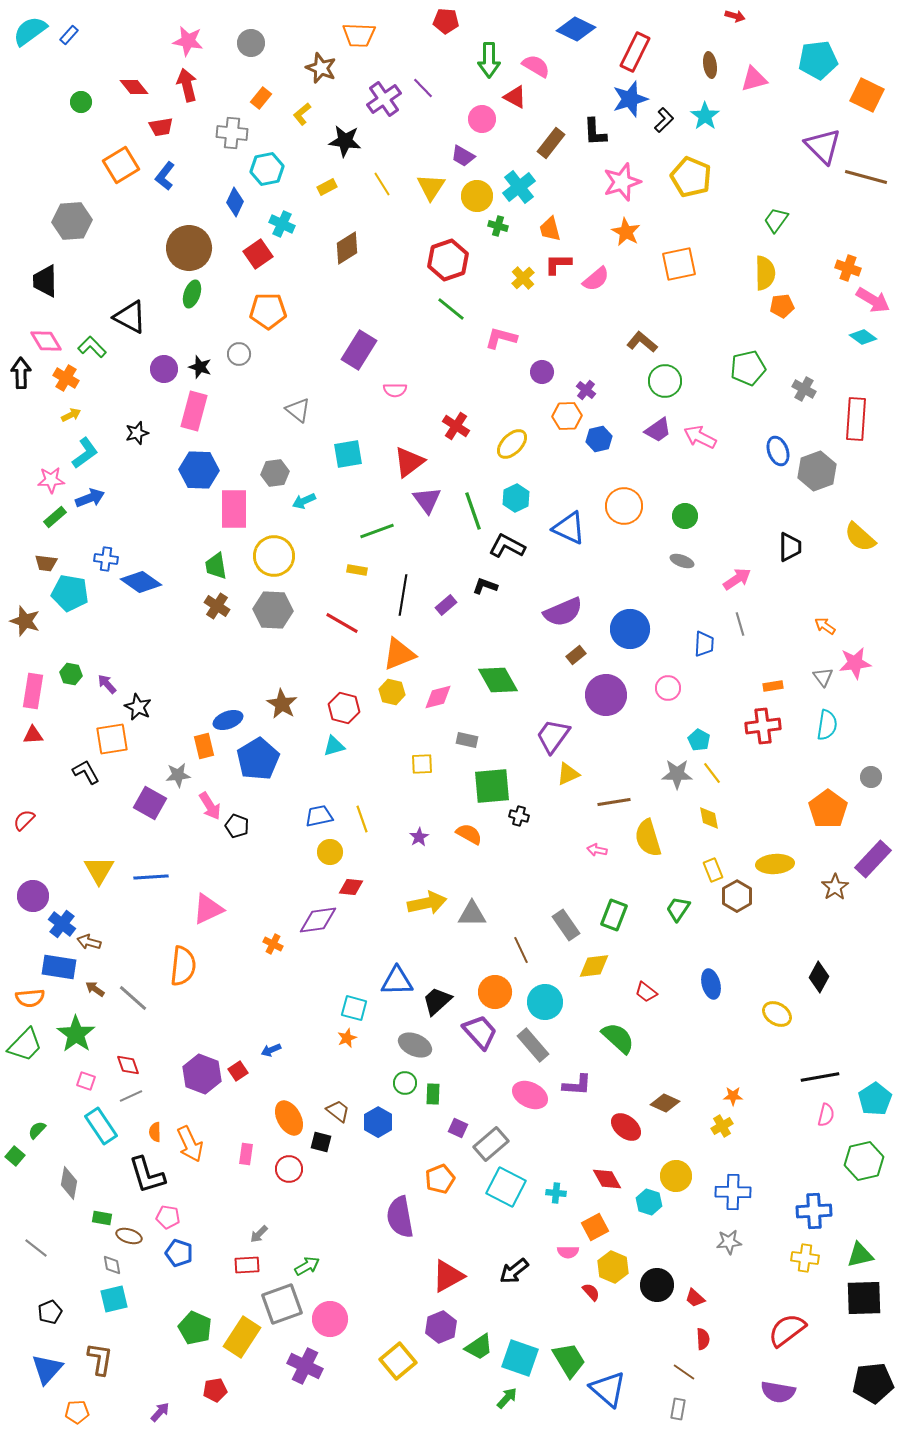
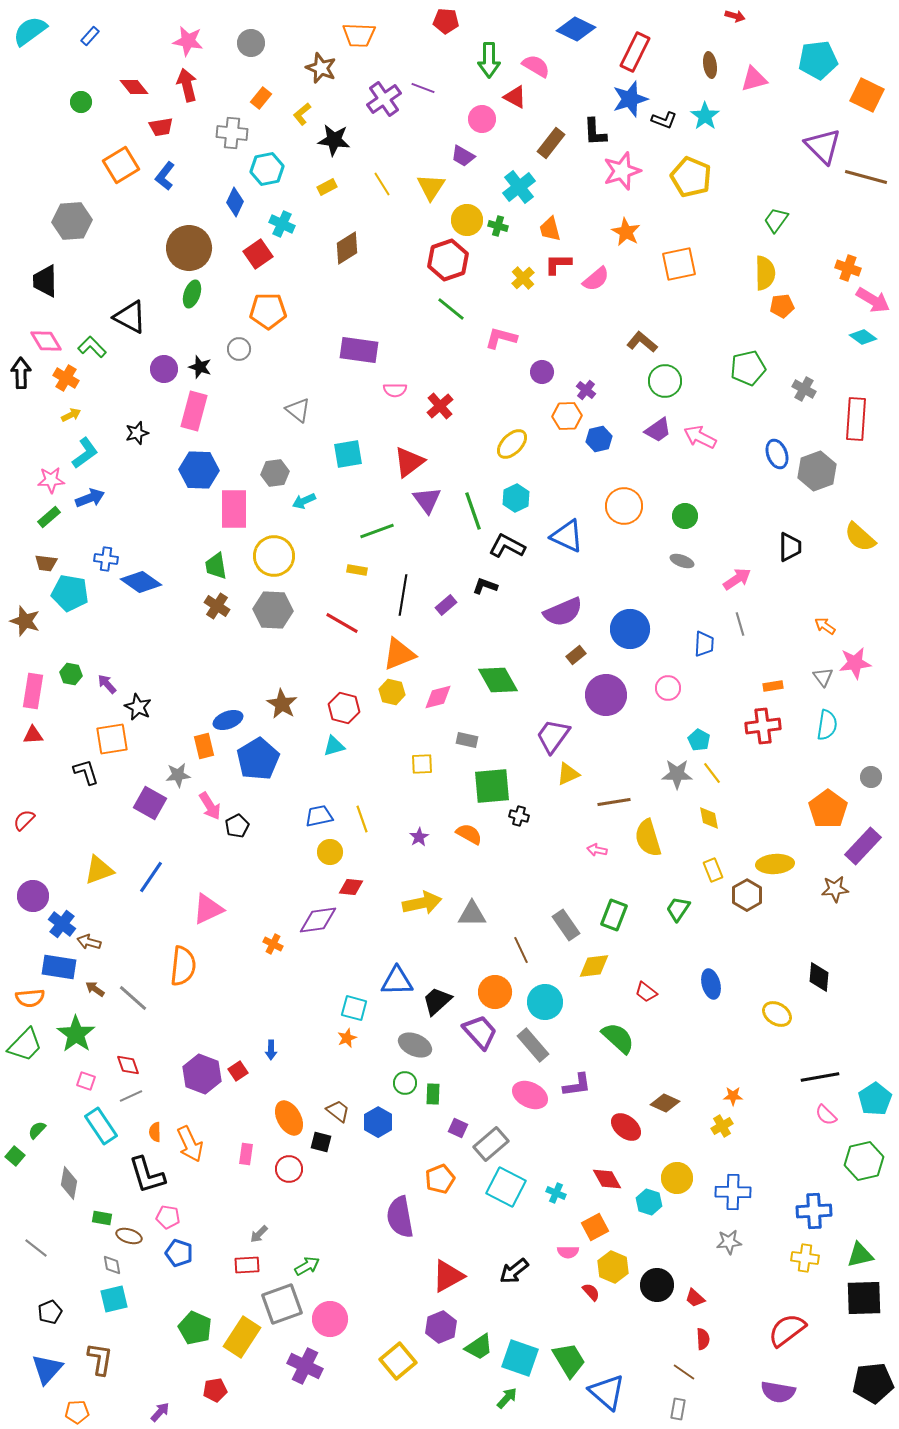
blue rectangle at (69, 35): moved 21 px right, 1 px down
purple line at (423, 88): rotated 25 degrees counterclockwise
black L-shape at (664, 120): rotated 65 degrees clockwise
black star at (345, 141): moved 11 px left, 1 px up
pink star at (622, 182): moved 11 px up
yellow circle at (477, 196): moved 10 px left, 24 px down
purple rectangle at (359, 350): rotated 66 degrees clockwise
gray circle at (239, 354): moved 5 px up
red cross at (456, 426): moved 16 px left, 20 px up; rotated 16 degrees clockwise
blue ellipse at (778, 451): moved 1 px left, 3 px down
green rectangle at (55, 517): moved 6 px left
blue triangle at (569, 528): moved 2 px left, 8 px down
black L-shape at (86, 772): rotated 12 degrees clockwise
black pentagon at (237, 826): rotated 25 degrees clockwise
purple rectangle at (873, 859): moved 10 px left, 13 px up
yellow triangle at (99, 870): rotated 40 degrees clockwise
blue line at (151, 877): rotated 52 degrees counterclockwise
brown star at (835, 887): moved 2 px down; rotated 28 degrees clockwise
brown hexagon at (737, 896): moved 10 px right, 1 px up
yellow arrow at (427, 903): moved 5 px left
black diamond at (819, 977): rotated 24 degrees counterclockwise
blue arrow at (271, 1050): rotated 66 degrees counterclockwise
purple L-shape at (577, 1085): rotated 12 degrees counterclockwise
pink semicircle at (826, 1115): rotated 120 degrees clockwise
yellow circle at (676, 1176): moved 1 px right, 2 px down
cyan cross at (556, 1193): rotated 18 degrees clockwise
blue triangle at (608, 1389): moved 1 px left, 3 px down
